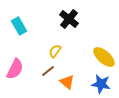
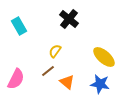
pink semicircle: moved 1 px right, 10 px down
blue star: moved 1 px left
